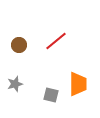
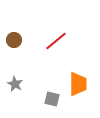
brown circle: moved 5 px left, 5 px up
gray star: rotated 28 degrees counterclockwise
gray square: moved 1 px right, 4 px down
